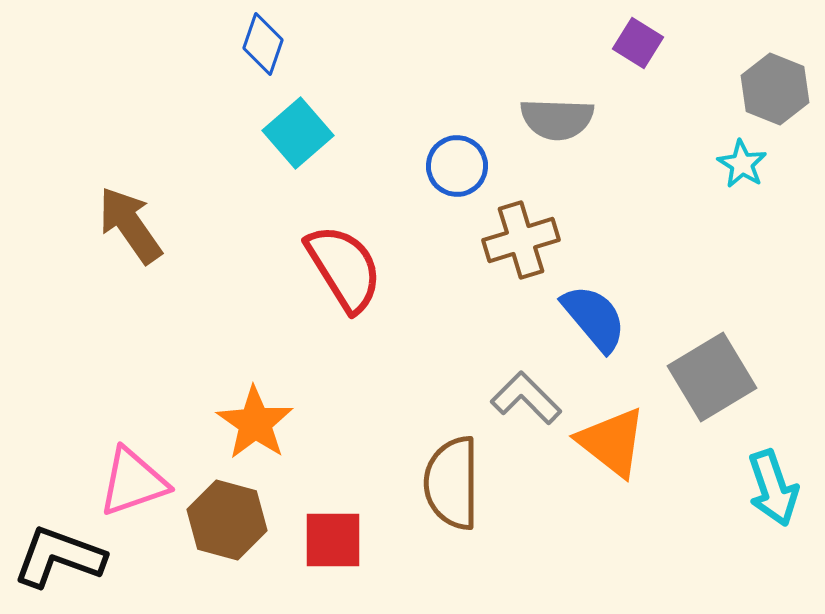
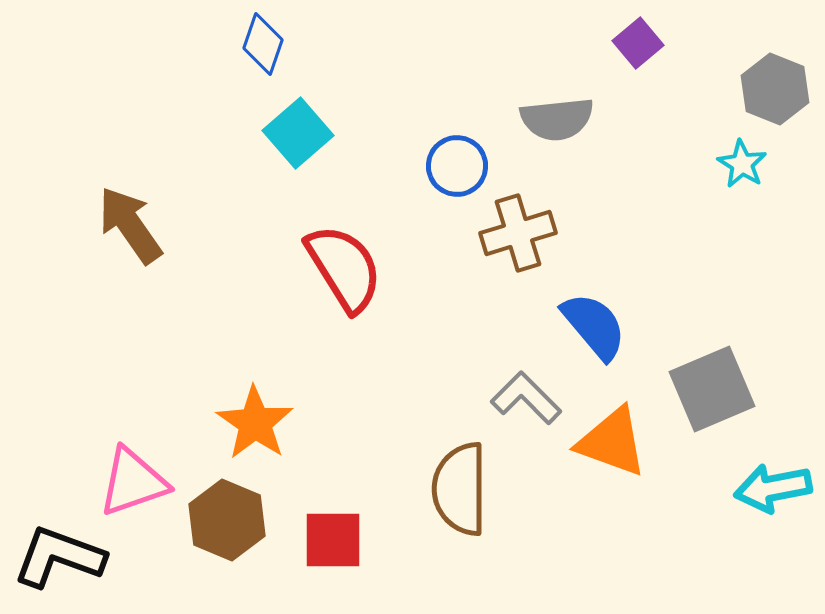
purple square: rotated 18 degrees clockwise
gray semicircle: rotated 8 degrees counterclockwise
brown cross: moved 3 px left, 7 px up
blue semicircle: moved 8 px down
gray square: moved 12 px down; rotated 8 degrees clockwise
orange triangle: rotated 18 degrees counterclockwise
brown semicircle: moved 8 px right, 6 px down
cyan arrow: rotated 98 degrees clockwise
brown hexagon: rotated 8 degrees clockwise
